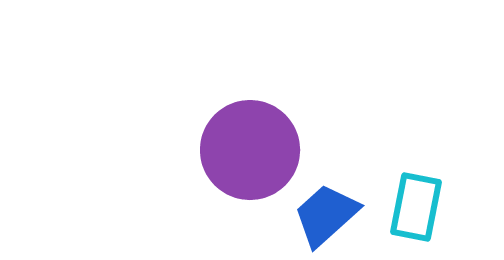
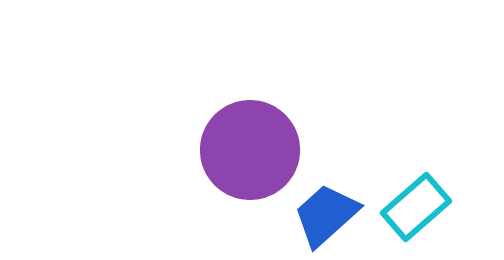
cyan rectangle: rotated 38 degrees clockwise
